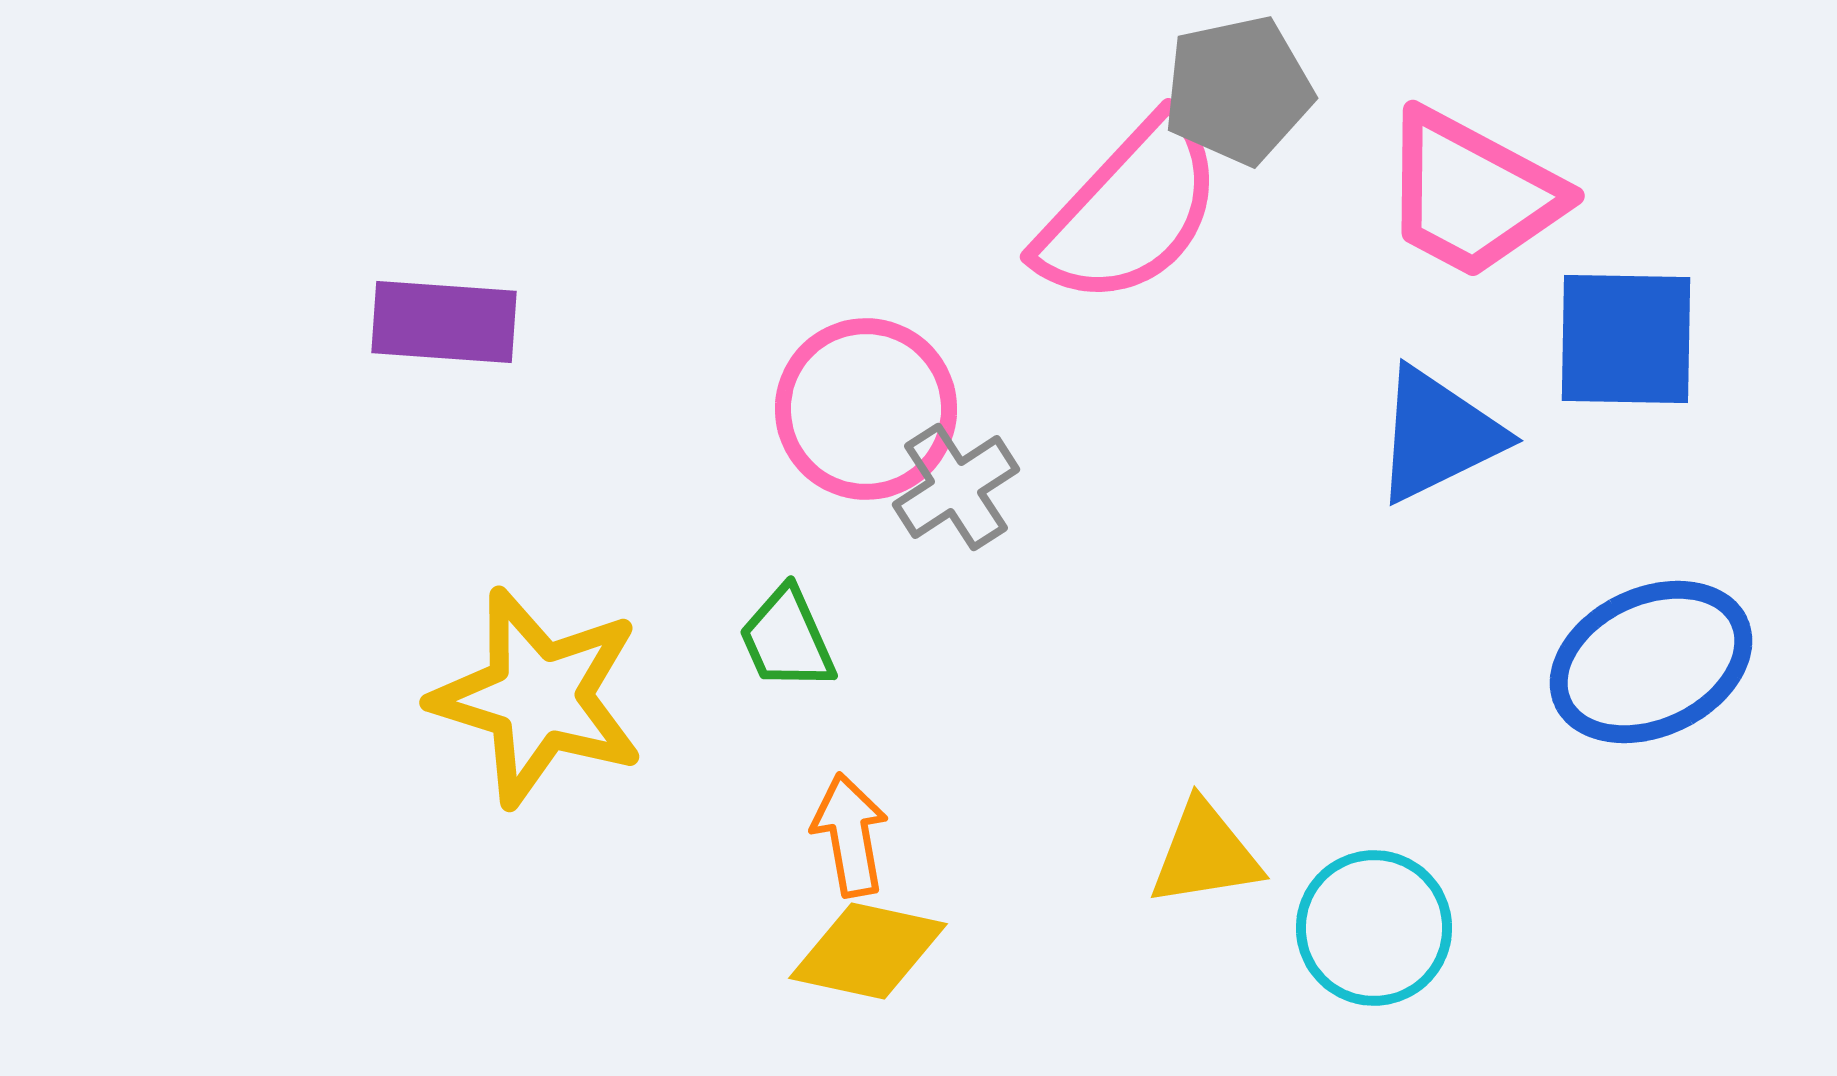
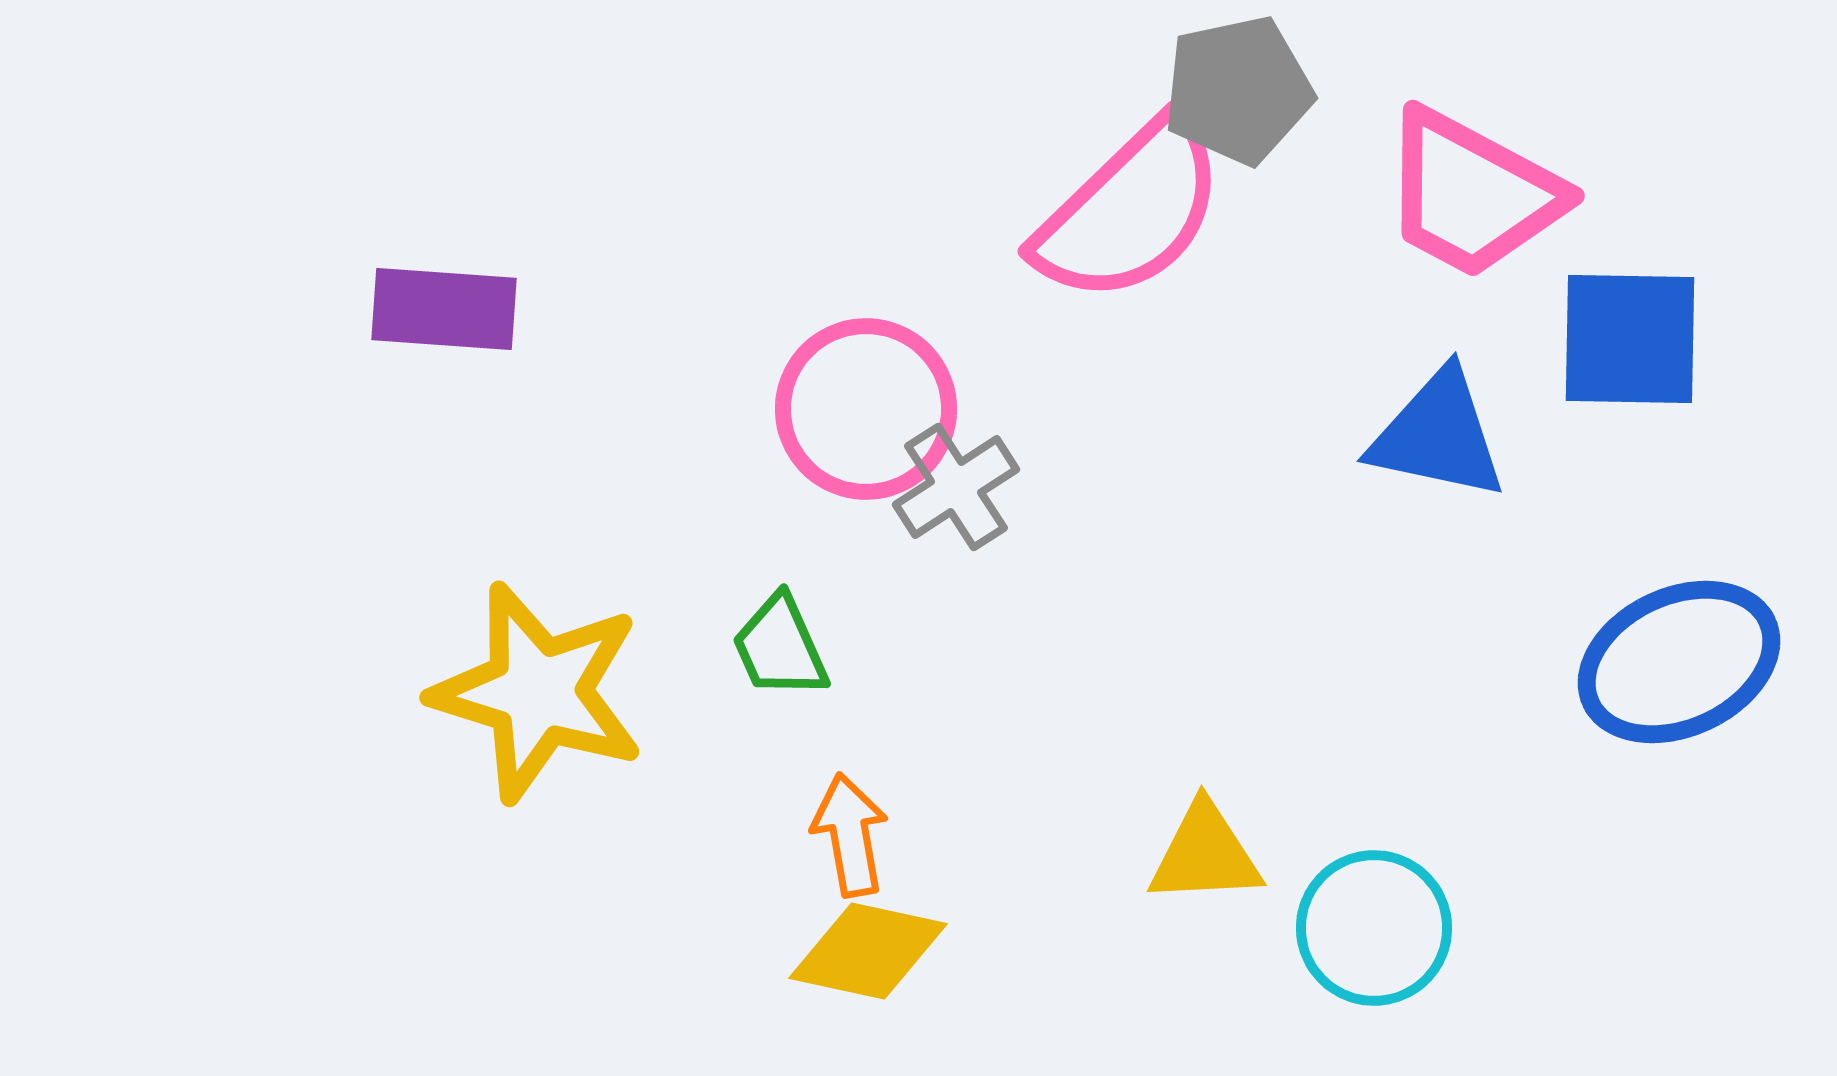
pink semicircle: rotated 3 degrees clockwise
purple rectangle: moved 13 px up
blue square: moved 4 px right
blue triangle: rotated 38 degrees clockwise
green trapezoid: moved 7 px left, 8 px down
blue ellipse: moved 28 px right
yellow star: moved 5 px up
yellow triangle: rotated 6 degrees clockwise
